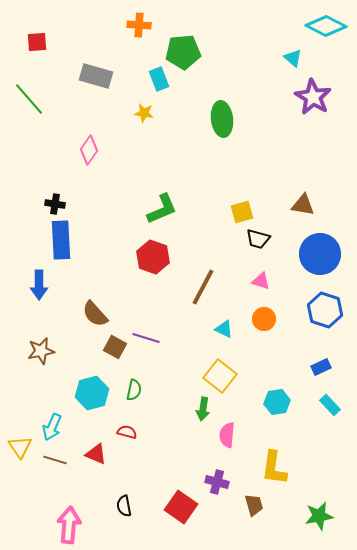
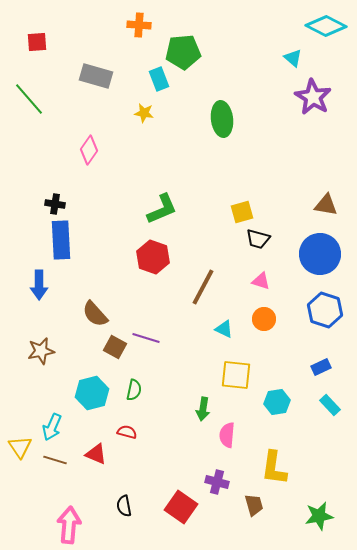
brown triangle at (303, 205): moved 23 px right
yellow square at (220, 376): moved 16 px right, 1 px up; rotated 32 degrees counterclockwise
